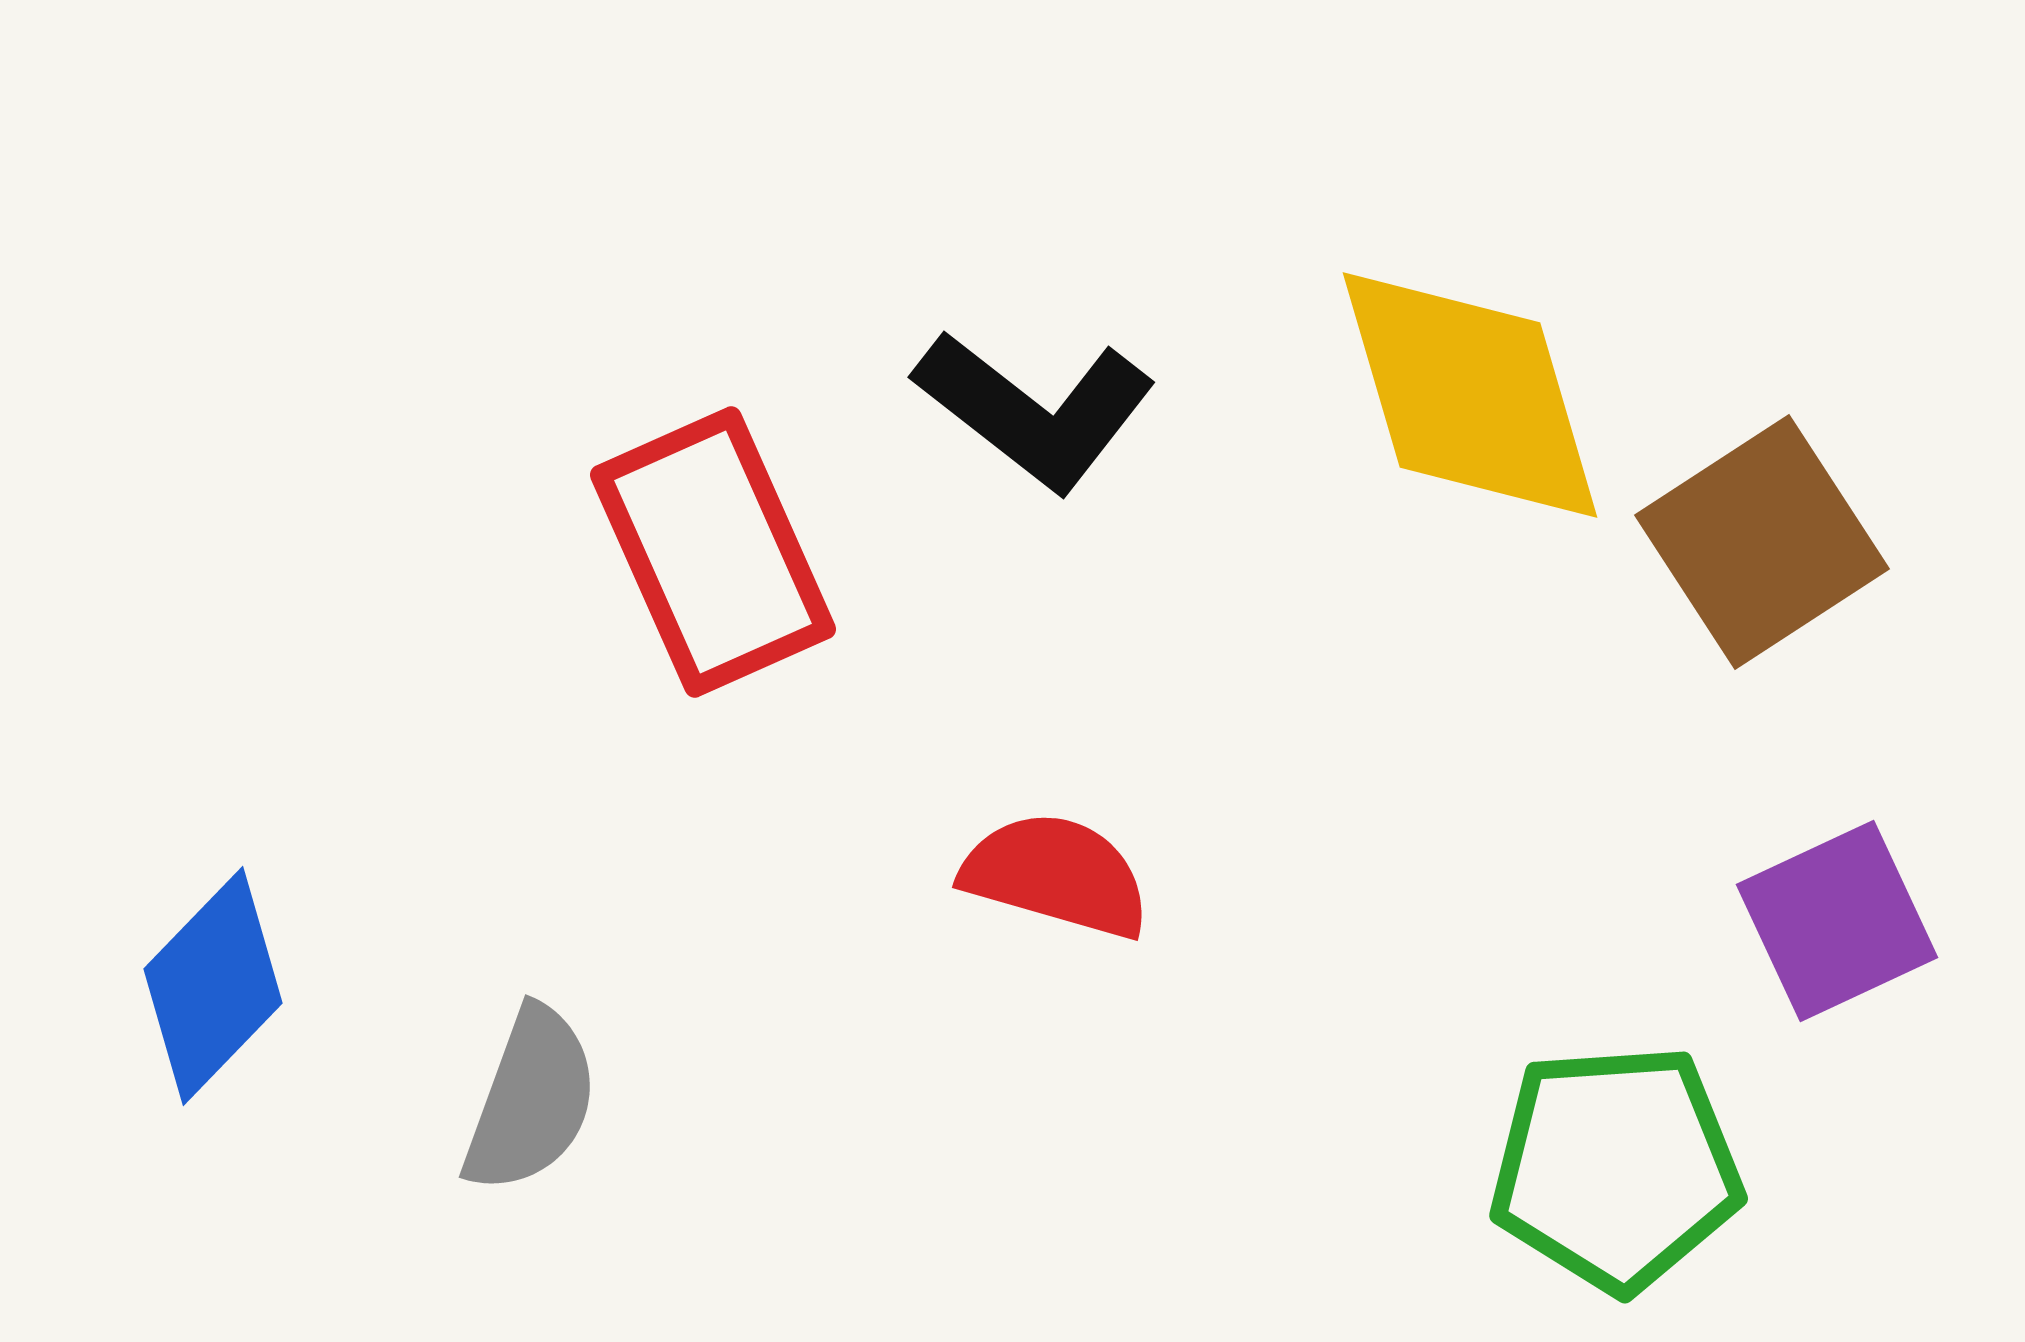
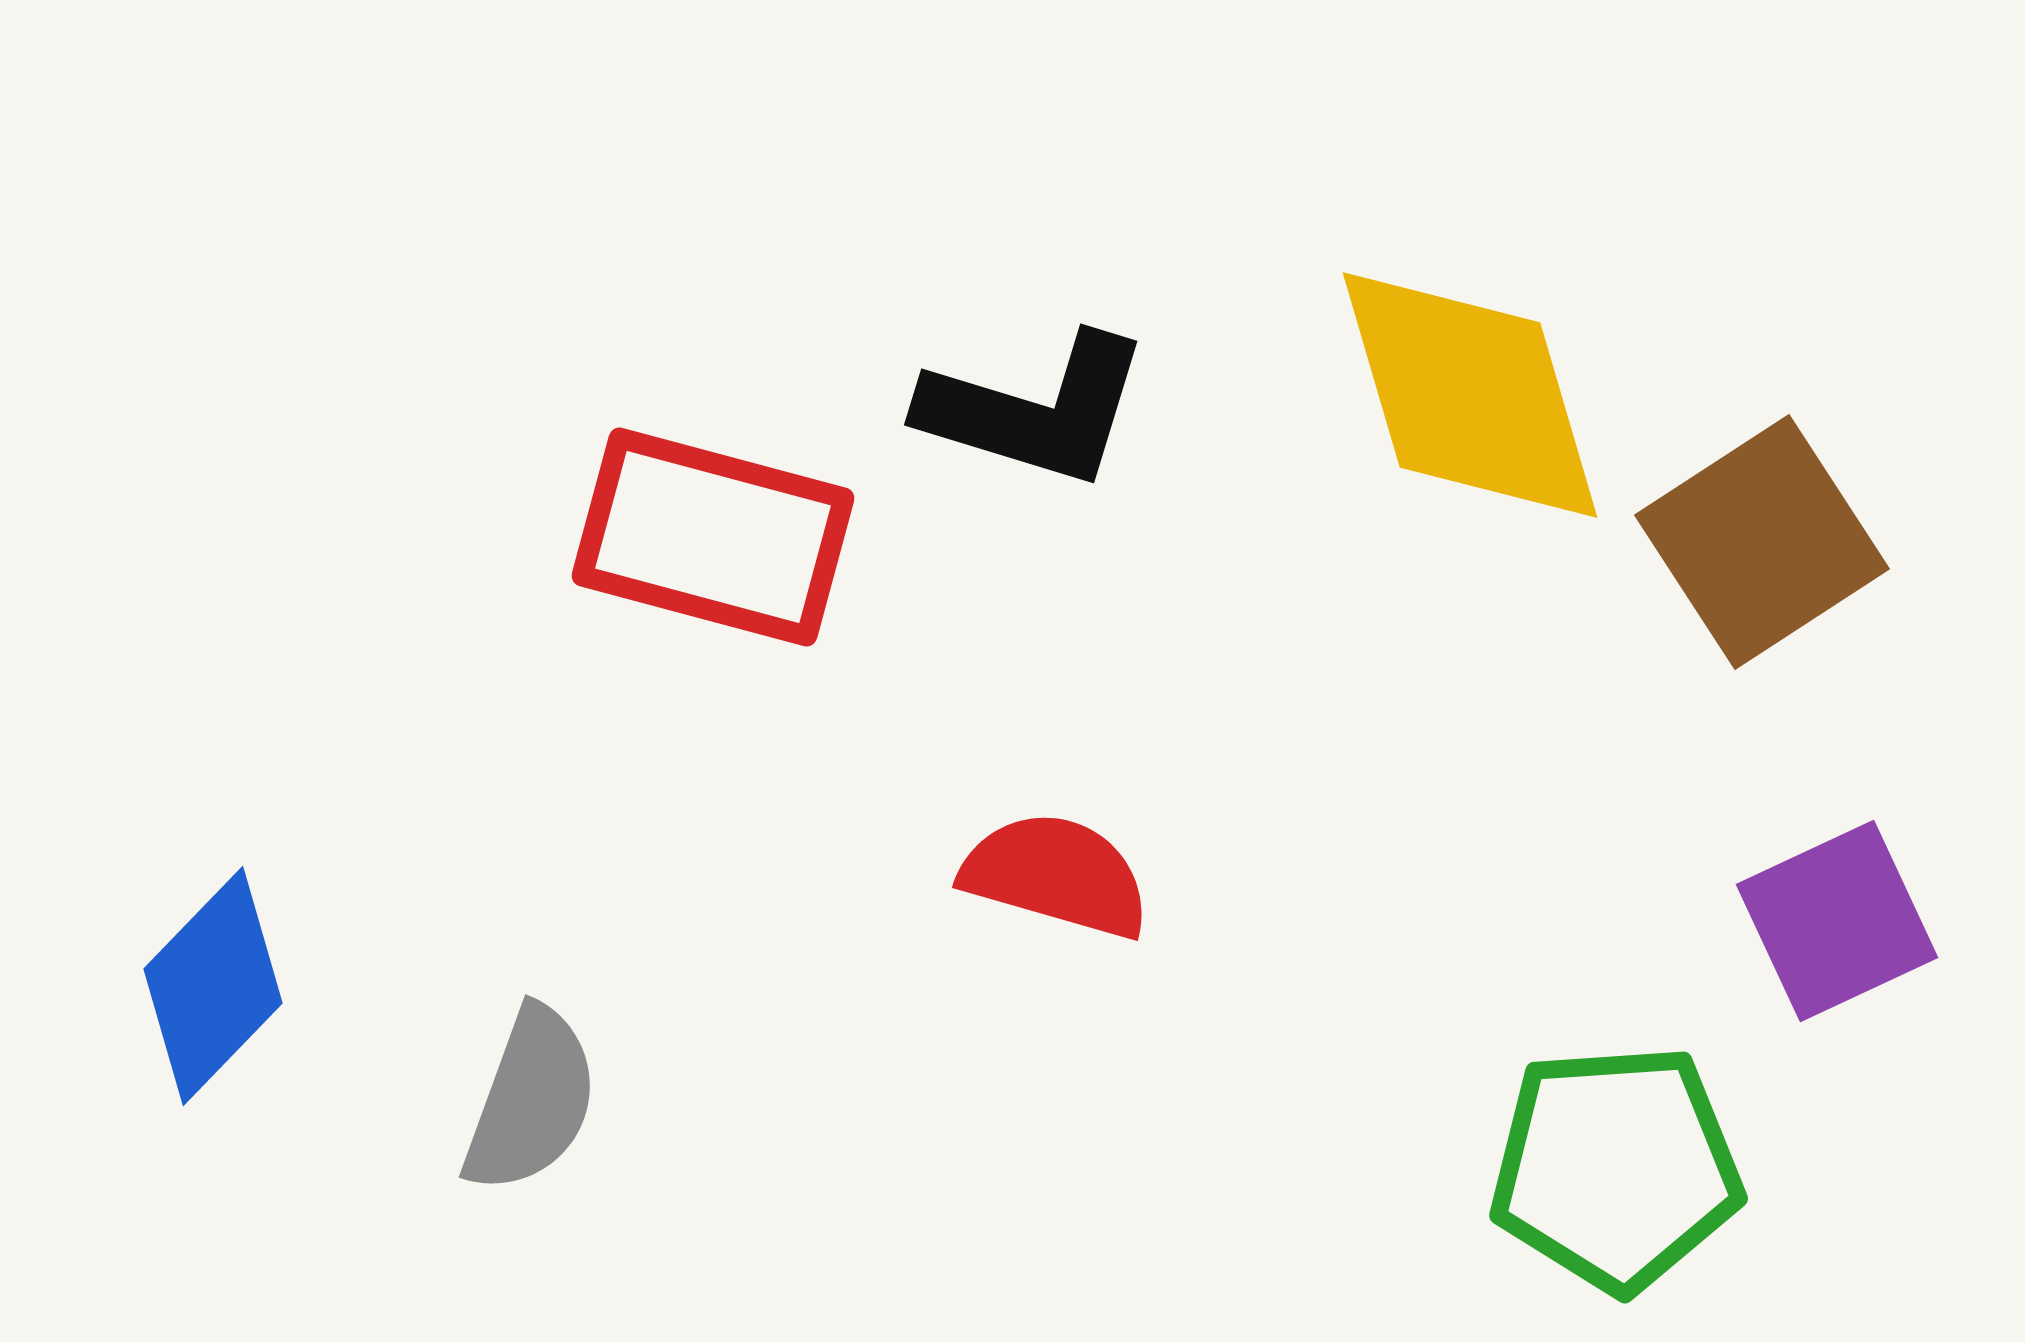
black L-shape: rotated 21 degrees counterclockwise
red rectangle: moved 15 px up; rotated 51 degrees counterclockwise
